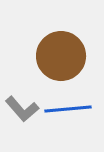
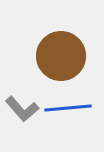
blue line: moved 1 px up
